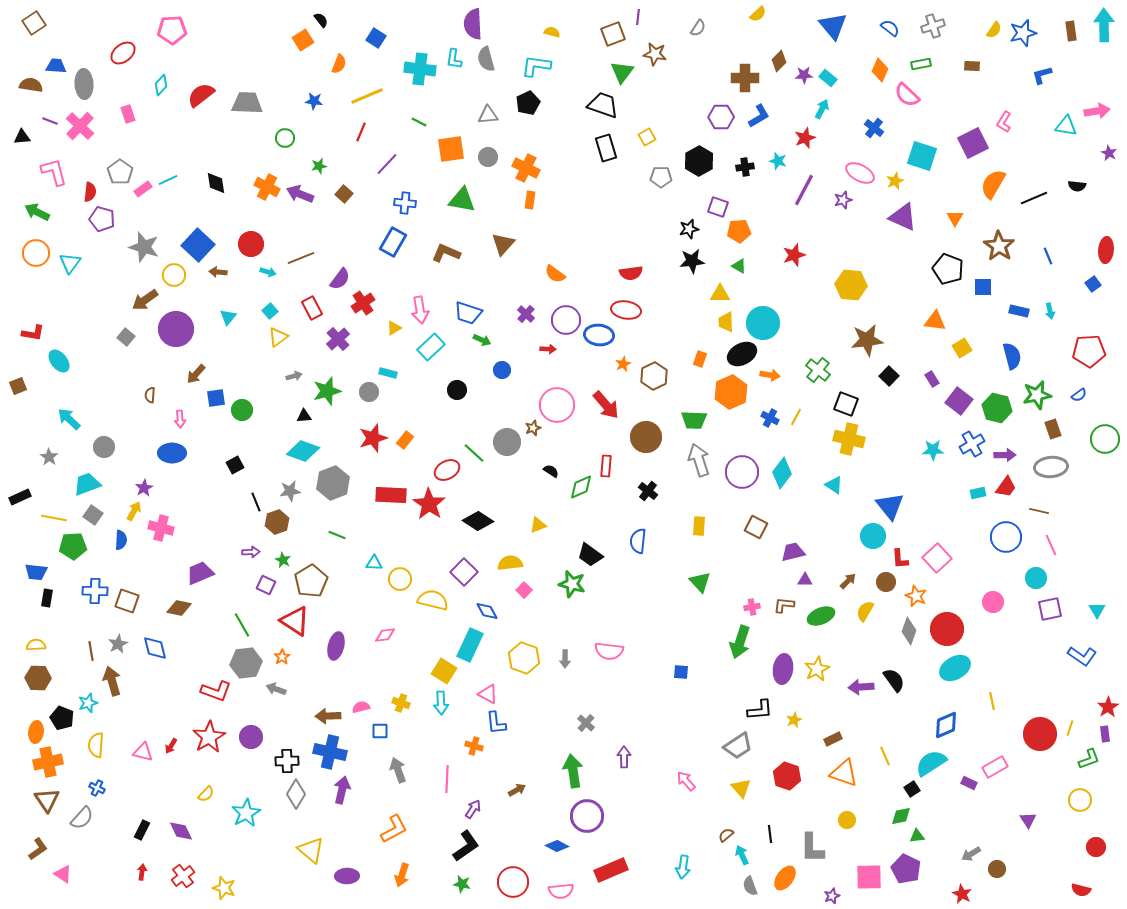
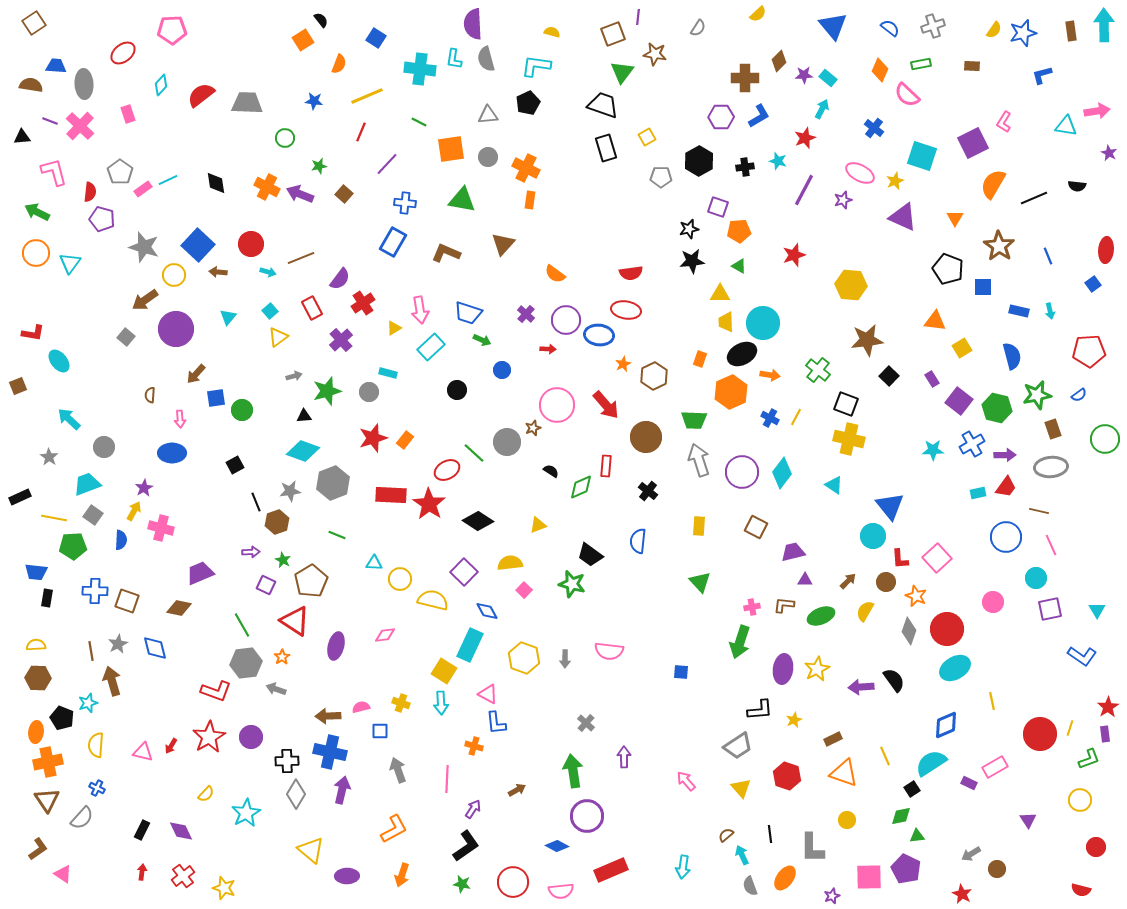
purple cross at (338, 339): moved 3 px right, 1 px down
